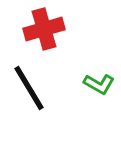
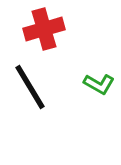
black line: moved 1 px right, 1 px up
